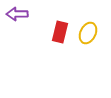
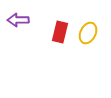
purple arrow: moved 1 px right, 6 px down
